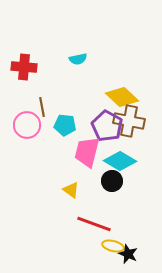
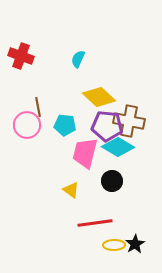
cyan semicircle: rotated 126 degrees clockwise
red cross: moved 3 px left, 11 px up; rotated 15 degrees clockwise
yellow diamond: moved 23 px left
brown line: moved 4 px left
purple pentagon: rotated 24 degrees counterclockwise
pink trapezoid: moved 2 px left, 1 px down
cyan diamond: moved 2 px left, 14 px up
red line: moved 1 px right, 1 px up; rotated 28 degrees counterclockwise
yellow ellipse: moved 1 px right, 1 px up; rotated 15 degrees counterclockwise
black star: moved 7 px right, 10 px up; rotated 18 degrees clockwise
